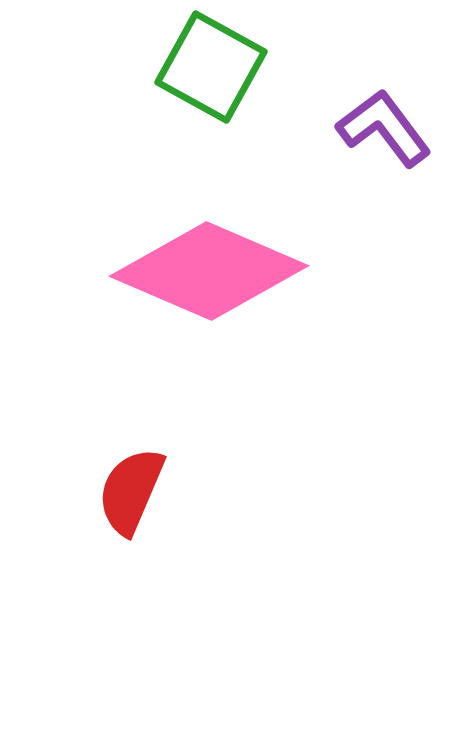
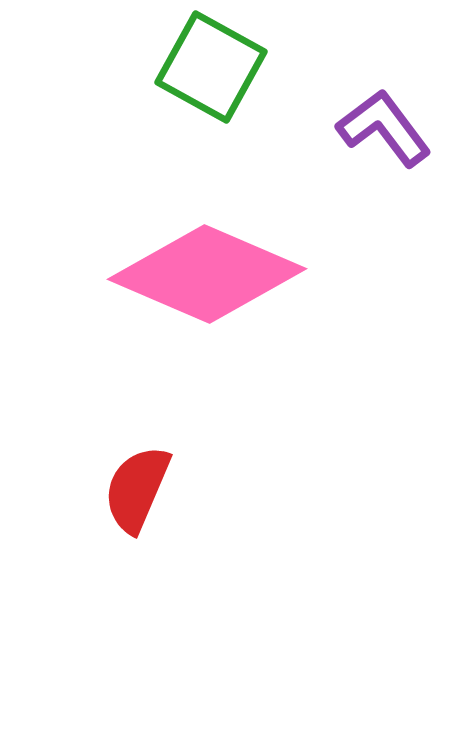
pink diamond: moved 2 px left, 3 px down
red semicircle: moved 6 px right, 2 px up
